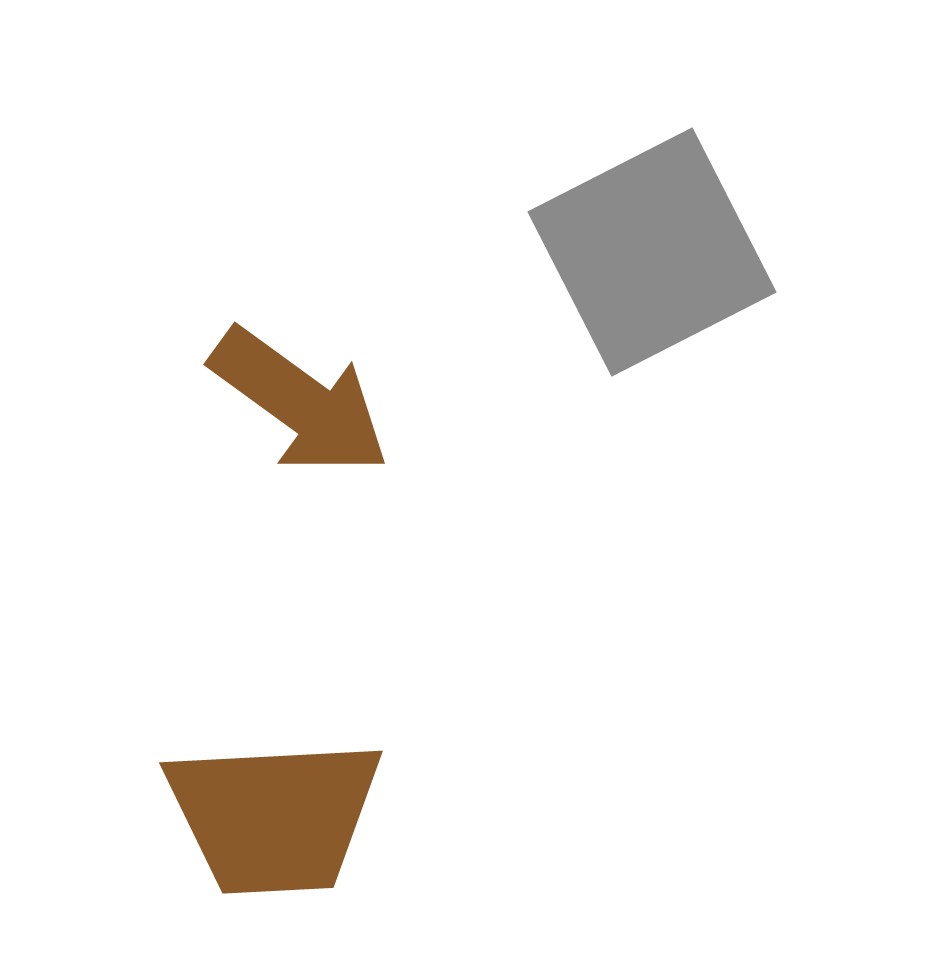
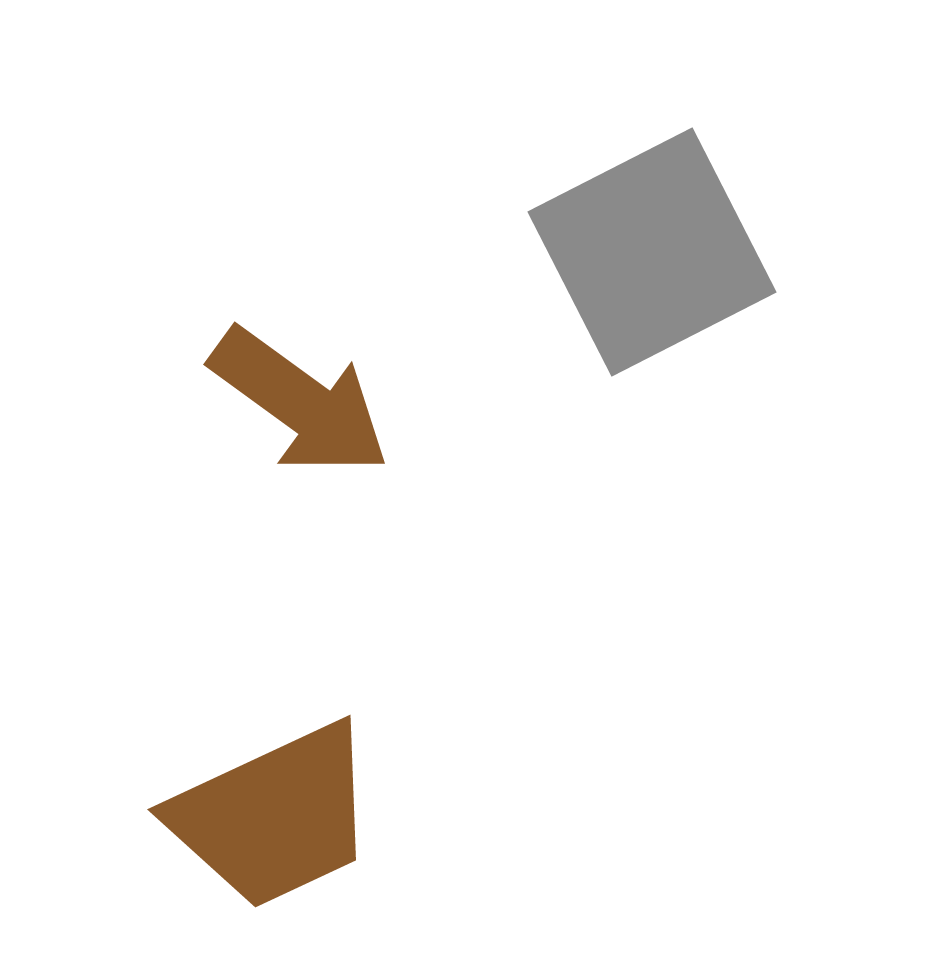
brown trapezoid: rotated 22 degrees counterclockwise
